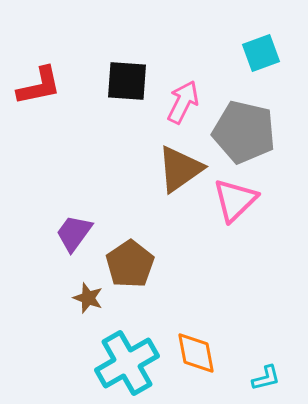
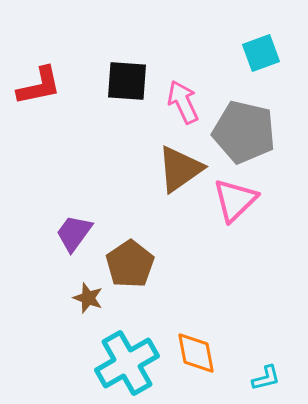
pink arrow: rotated 51 degrees counterclockwise
